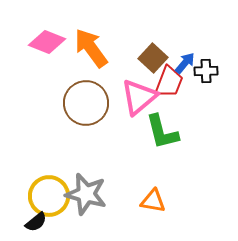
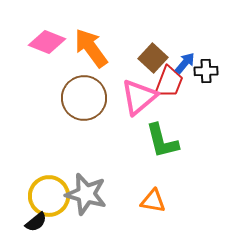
brown circle: moved 2 px left, 5 px up
green L-shape: moved 9 px down
